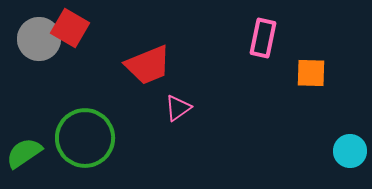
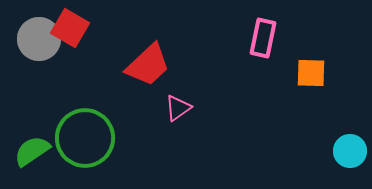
red trapezoid: rotated 21 degrees counterclockwise
green semicircle: moved 8 px right, 2 px up
